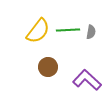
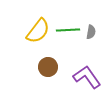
purple L-shape: moved 3 px up; rotated 12 degrees clockwise
